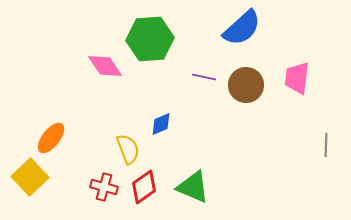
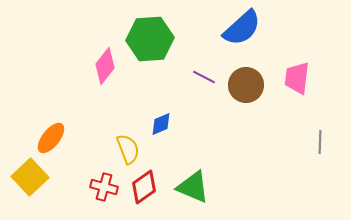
pink diamond: rotated 72 degrees clockwise
purple line: rotated 15 degrees clockwise
gray line: moved 6 px left, 3 px up
